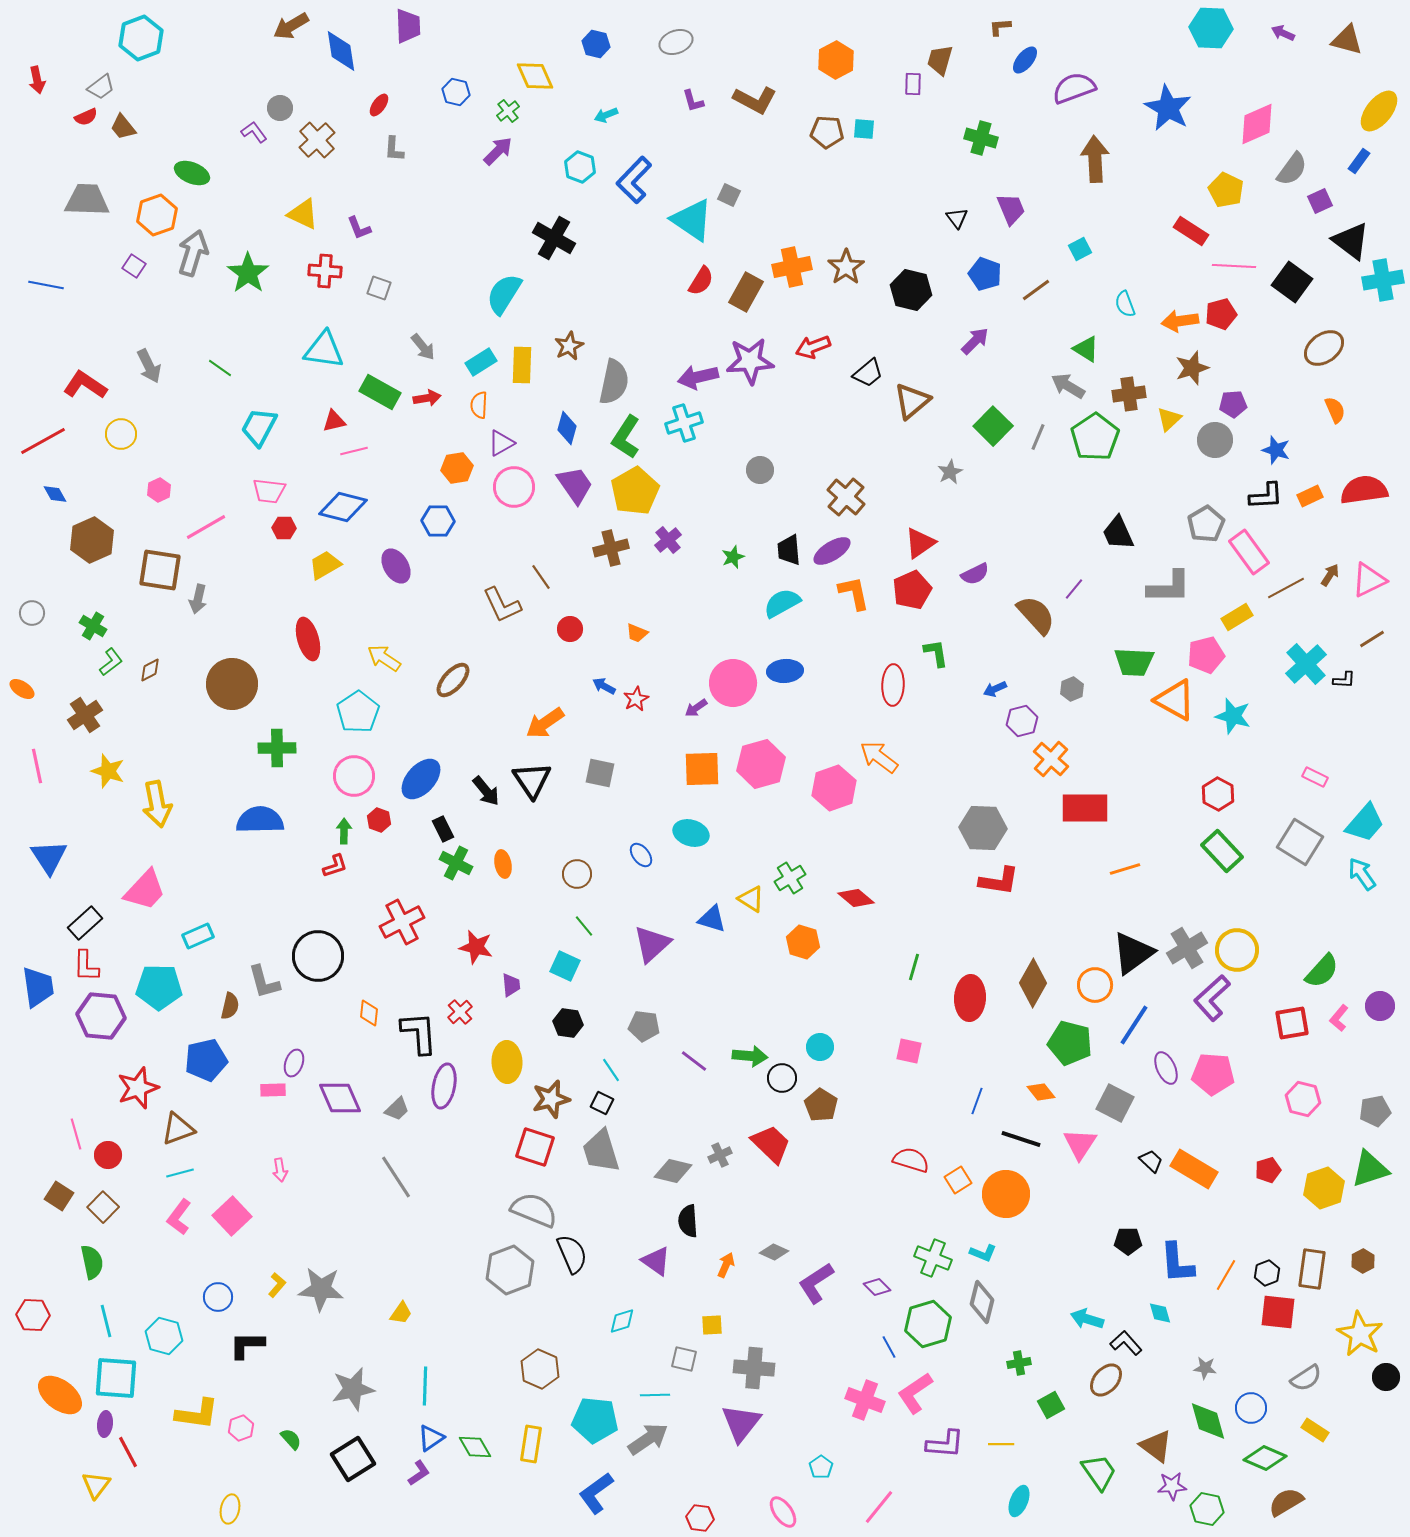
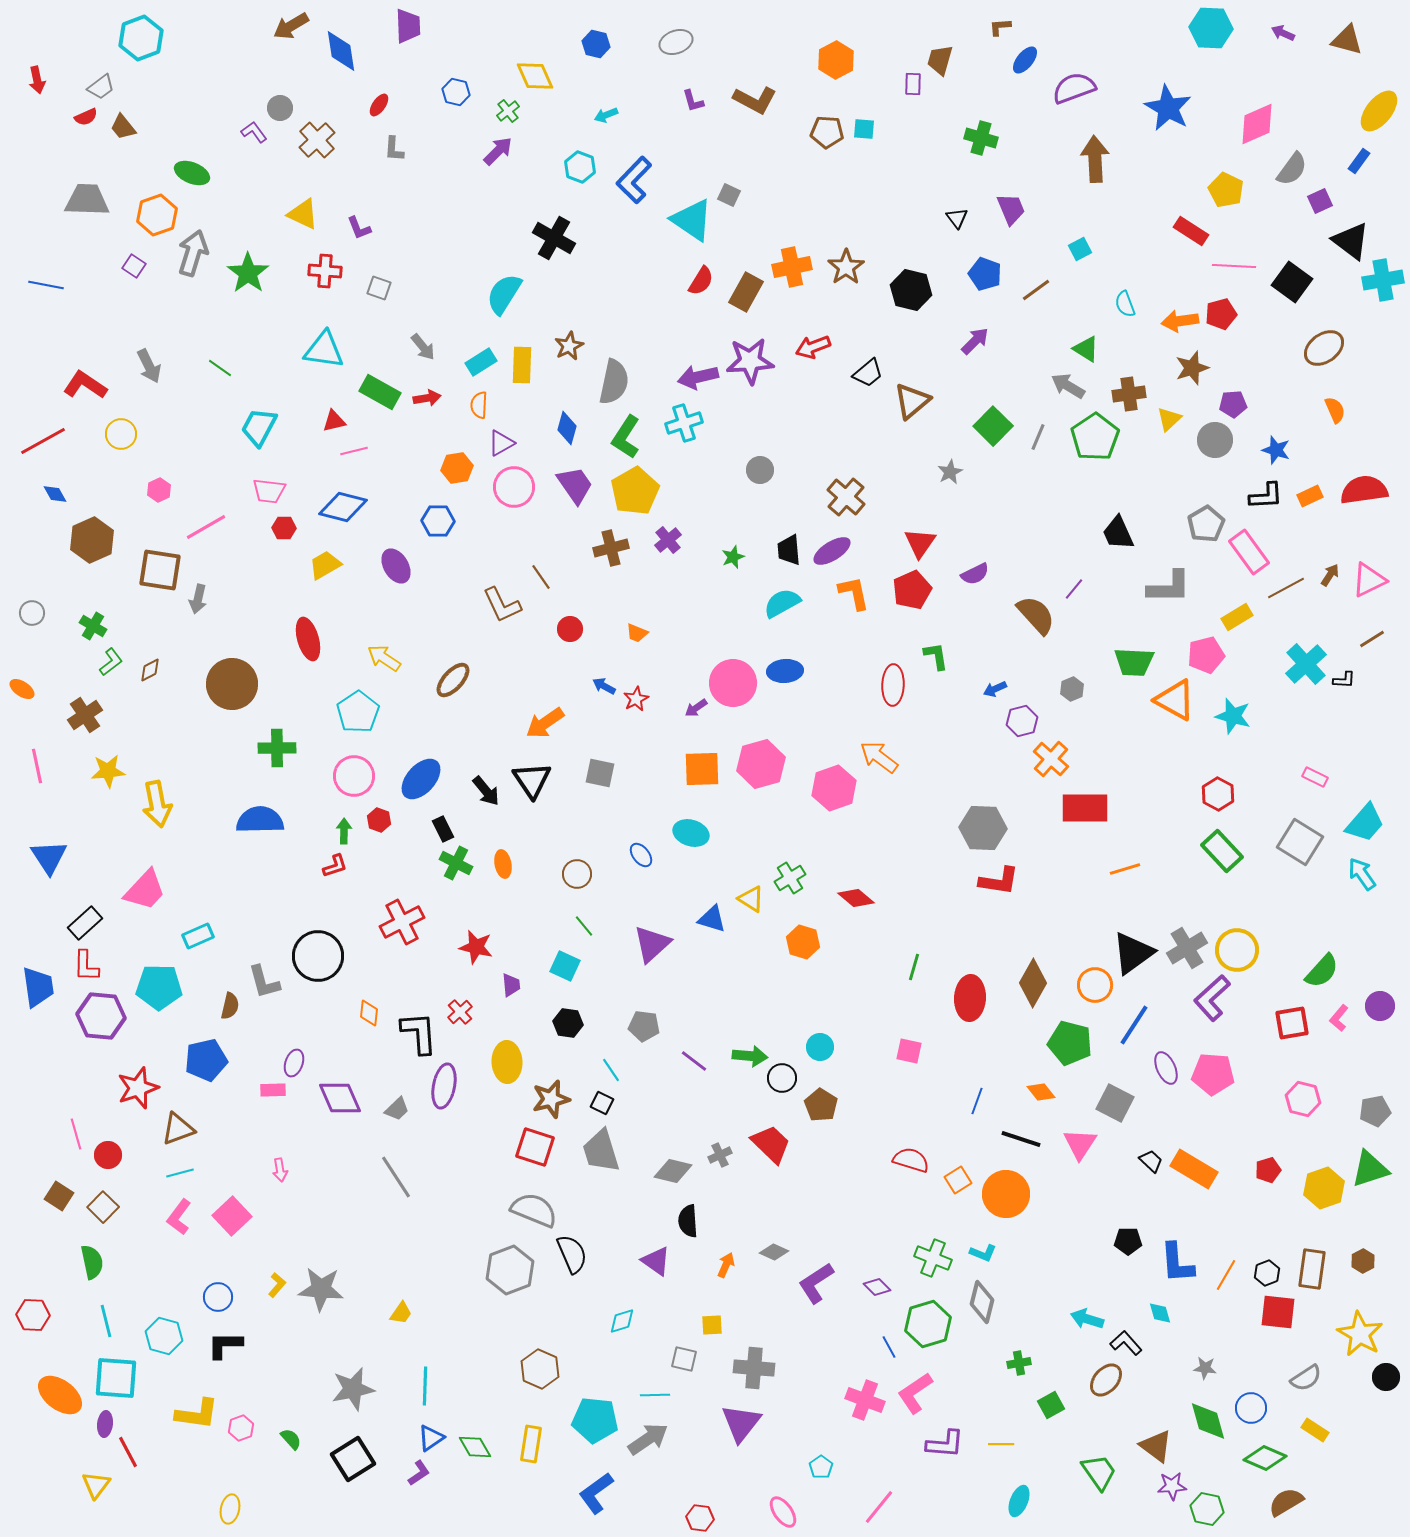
red triangle at (920, 543): rotated 20 degrees counterclockwise
green L-shape at (936, 653): moved 3 px down
yellow star at (108, 771): rotated 24 degrees counterclockwise
black L-shape at (247, 1345): moved 22 px left
